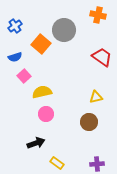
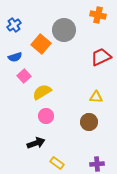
blue cross: moved 1 px left, 1 px up
red trapezoid: moved 1 px left; rotated 60 degrees counterclockwise
yellow semicircle: rotated 18 degrees counterclockwise
yellow triangle: rotated 16 degrees clockwise
pink circle: moved 2 px down
